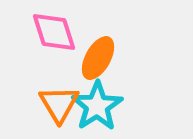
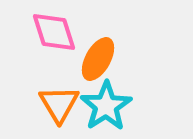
orange ellipse: moved 1 px down
cyan star: moved 9 px right
